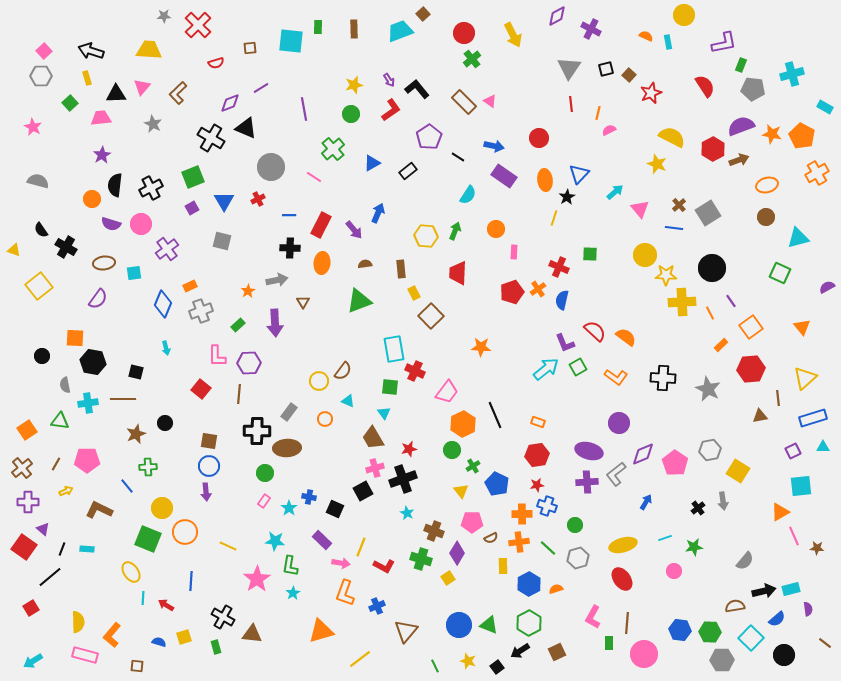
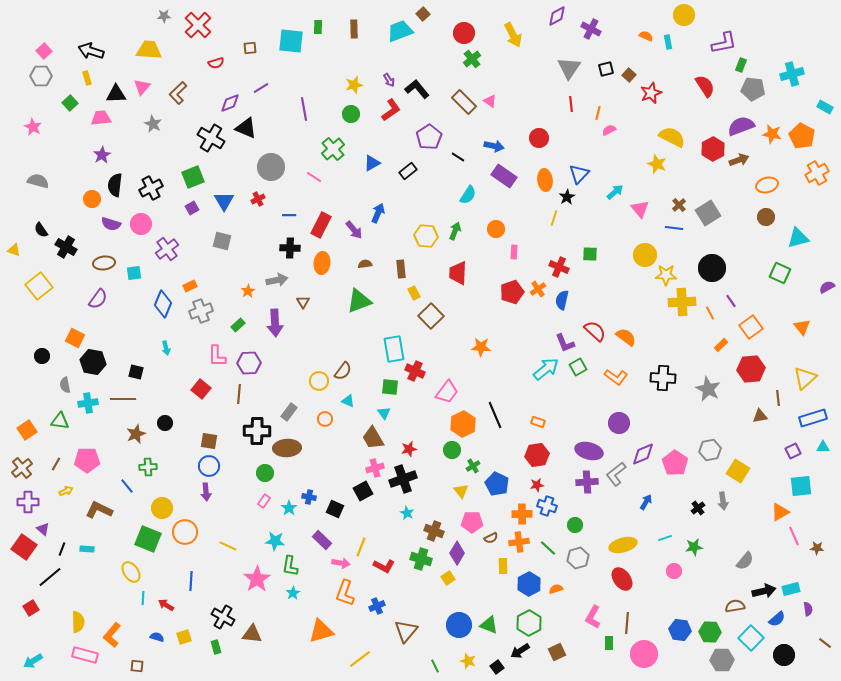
orange square at (75, 338): rotated 24 degrees clockwise
blue semicircle at (159, 642): moved 2 px left, 5 px up
